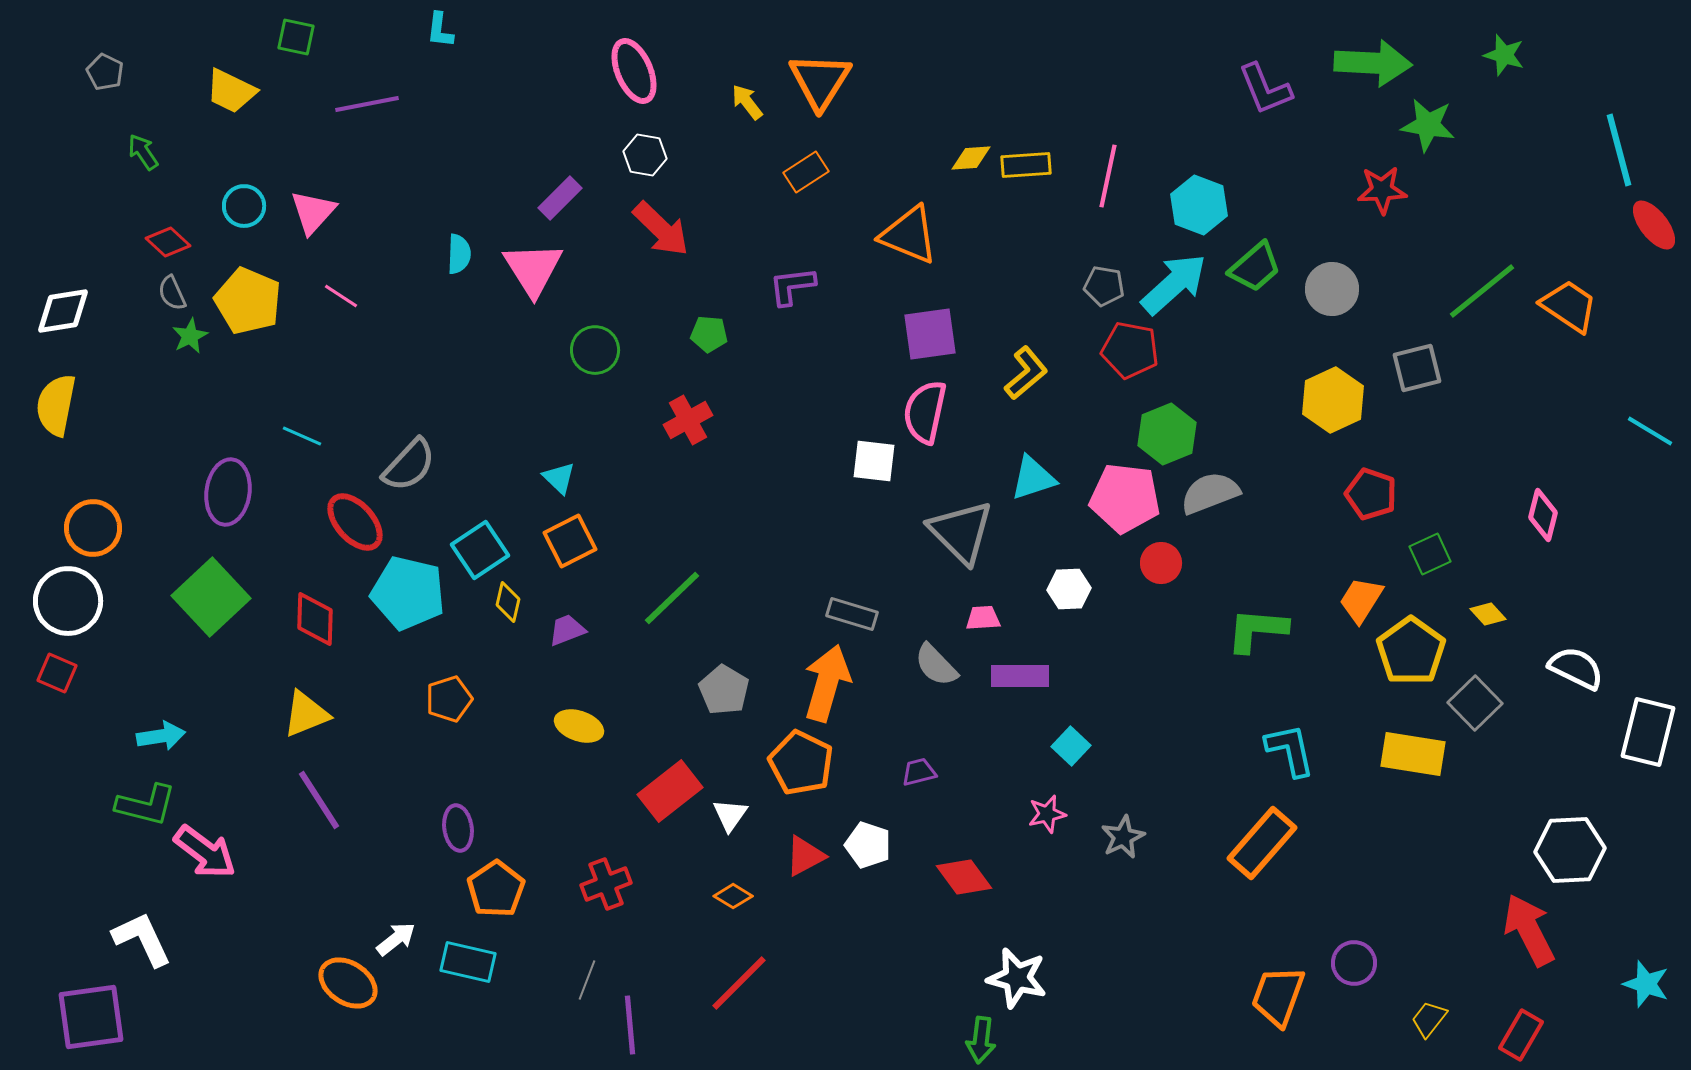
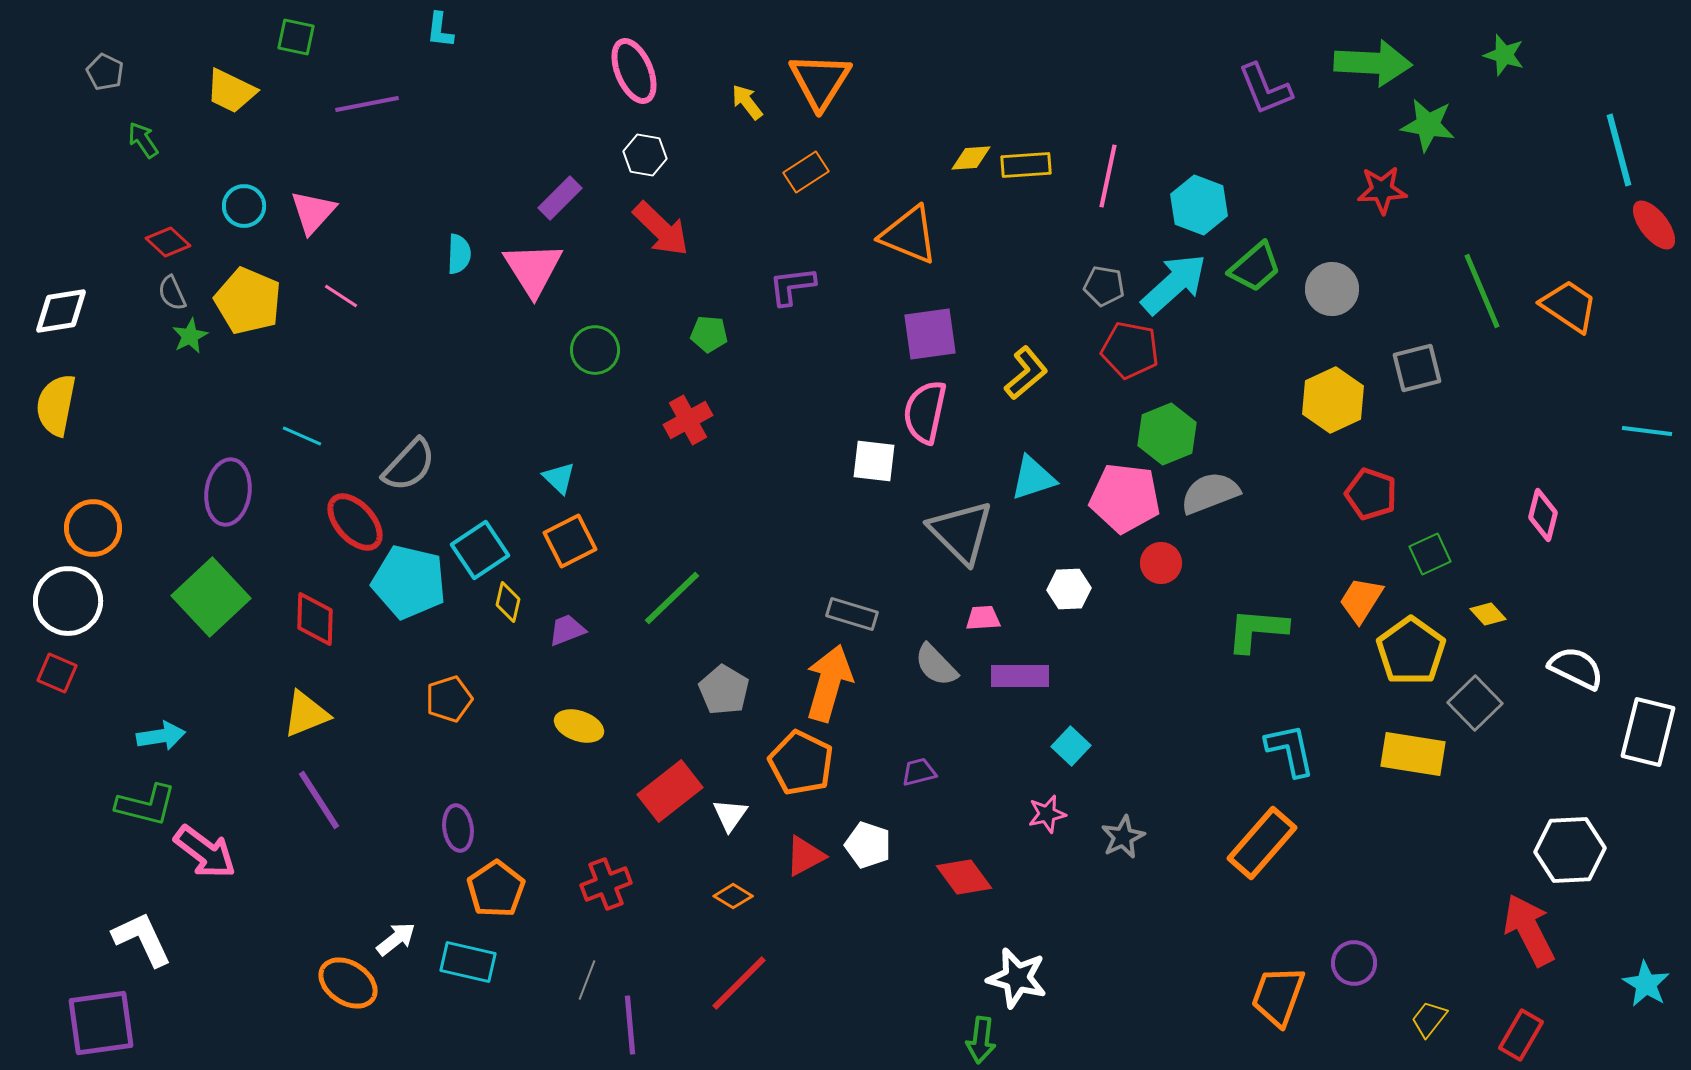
green arrow at (143, 152): moved 12 px up
green line at (1482, 291): rotated 74 degrees counterclockwise
white diamond at (63, 311): moved 2 px left
cyan line at (1650, 431): moved 3 px left; rotated 24 degrees counterclockwise
cyan pentagon at (408, 593): moved 1 px right, 11 px up
orange arrow at (827, 683): moved 2 px right
cyan star at (1646, 984): rotated 12 degrees clockwise
purple square at (91, 1017): moved 10 px right, 6 px down
